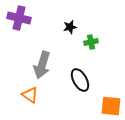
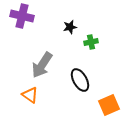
purple cross: moved 3 px right, 2 px up
gray arrow: rotated 16 degrees clockwise
orange square: moved 2 px left, 1 px up; rotated 30 degrees counterclockwise
